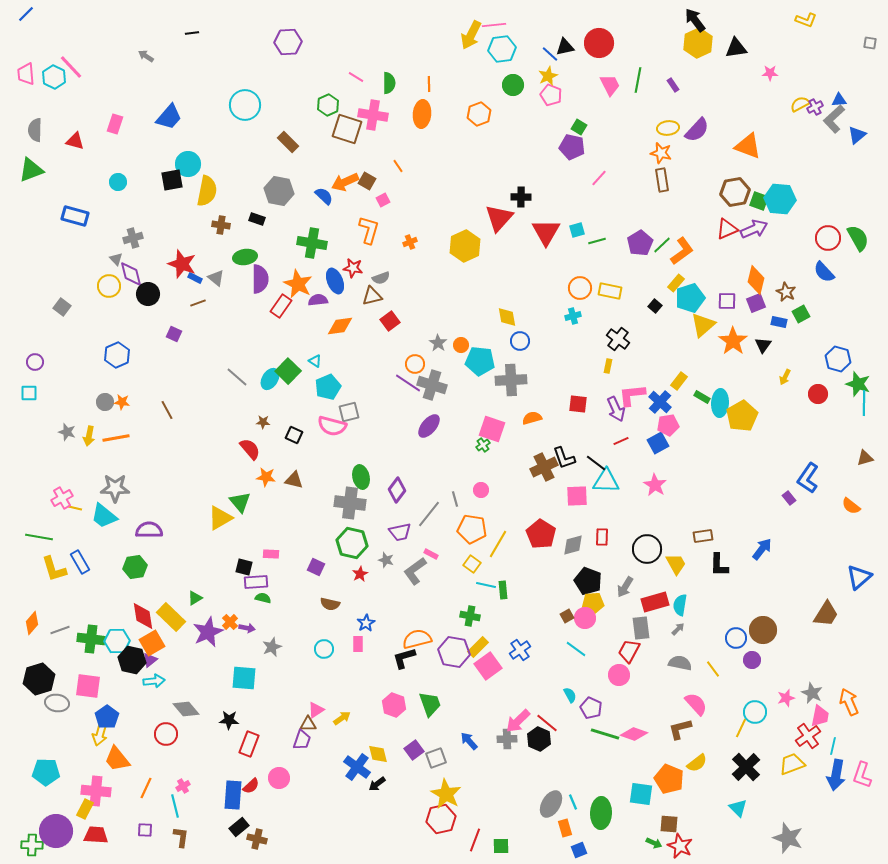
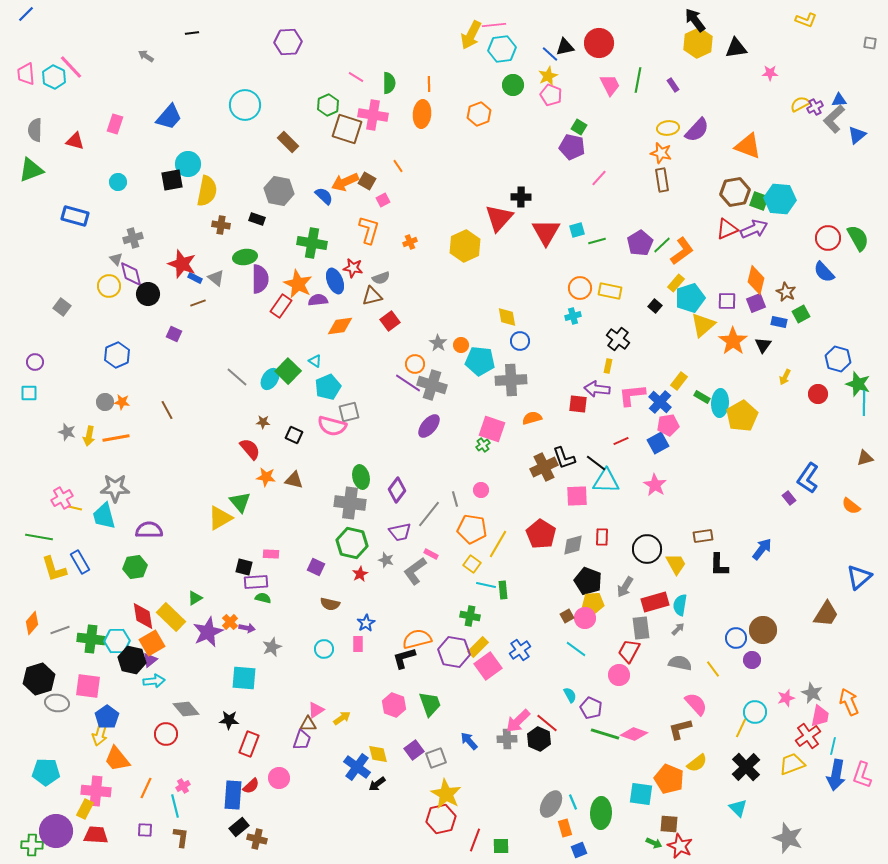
purple arrow at (616, 409): moved 19 px left, 20 px up; rotated 120 degrees clockwise
cyan trapezoid at (104, 516): rotated 36 degrees clockwise
